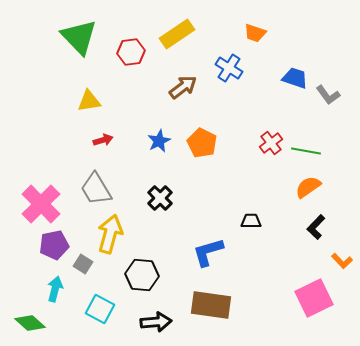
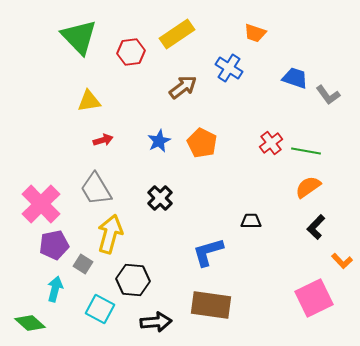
black hexagon: moved 9 px left, 5 px down
